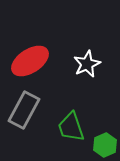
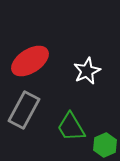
white star: moved 7 px down
green trapezoid: rotated 12 degrees counterclockwise
